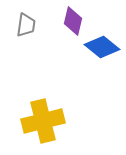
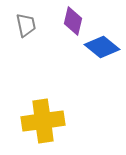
gray trapezoid: rotated 20 degrees counterclockwise
yellow cross: rotated 6 degrees clockwise
